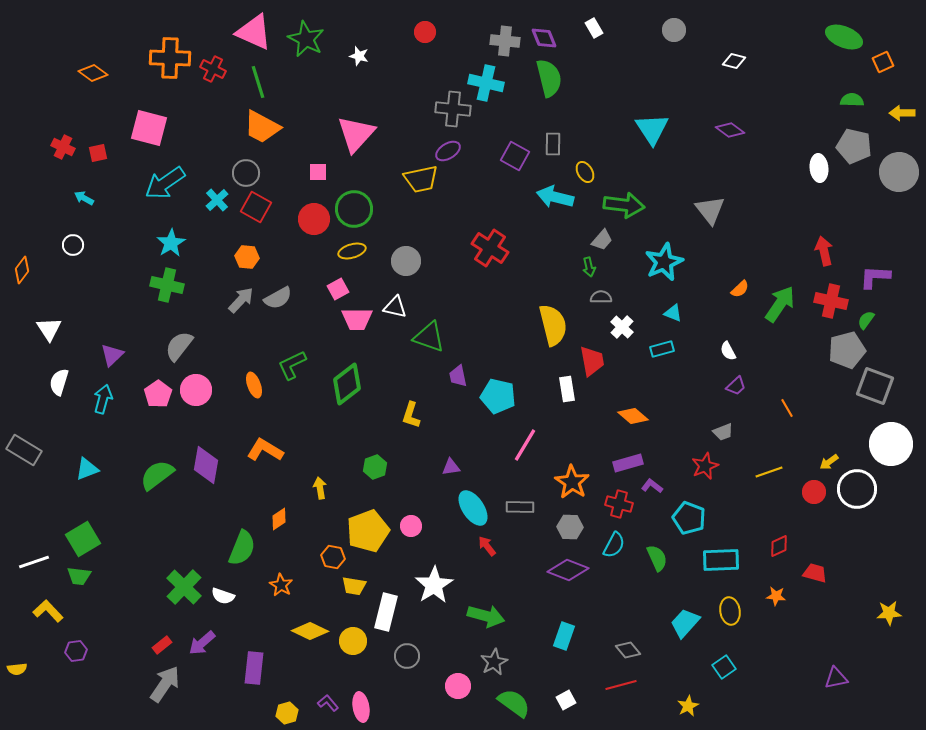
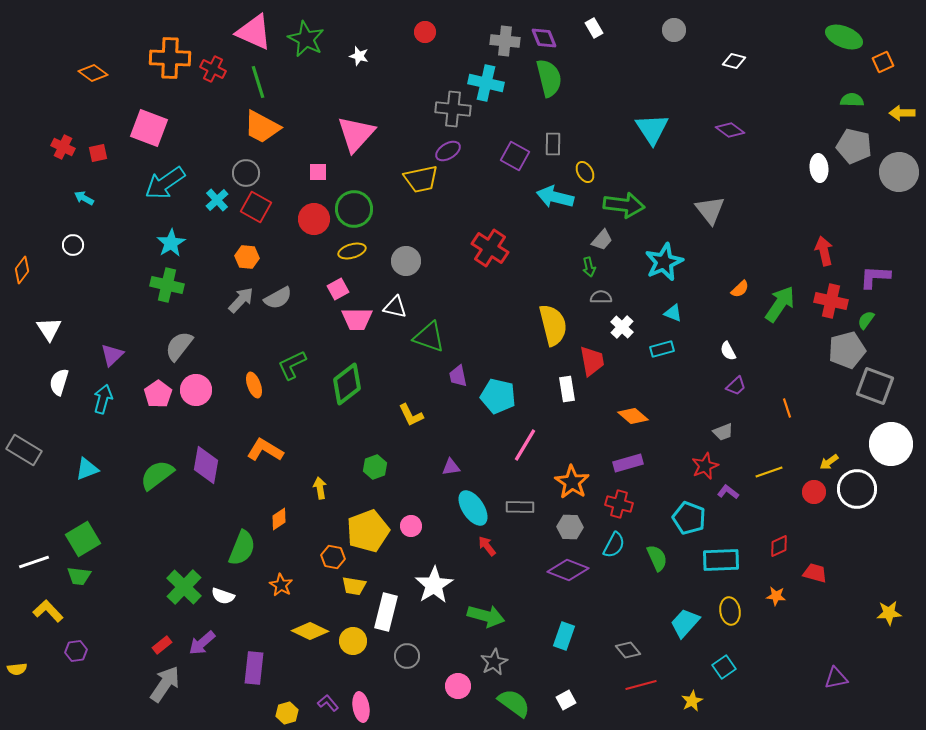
pink square at (149, 128): rotated 6 degrees clockwise
orange line at (787, 408): rotated 12 degrees clockwise
yellow L-shape at (411, 415): rotated 44 degrees counterclockwise
purple L-shape at (652, 486): moved 76 px right, 6 px down
red line at (621, 685): moved 20 px right
yellow star at (688, 706): moved 4 px right, 5 px up
